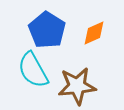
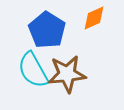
orange diamond: moved 15 px up
brown star: moved 10 px left, 12 px up
